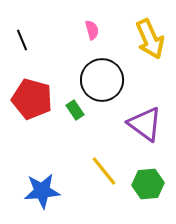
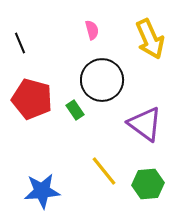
black line: moved 2 px left, 3 px down
